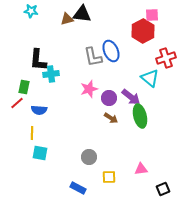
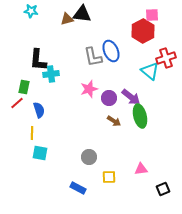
cyan triangle: moved 7 px up
blue semicircle: rotated 112 degrees counterclockwise
brown arrow: moved 3 px right, 3 px down
